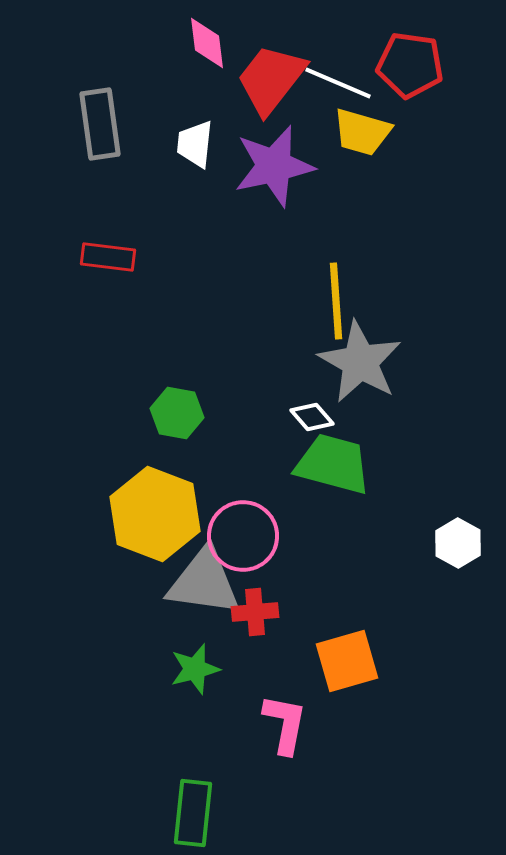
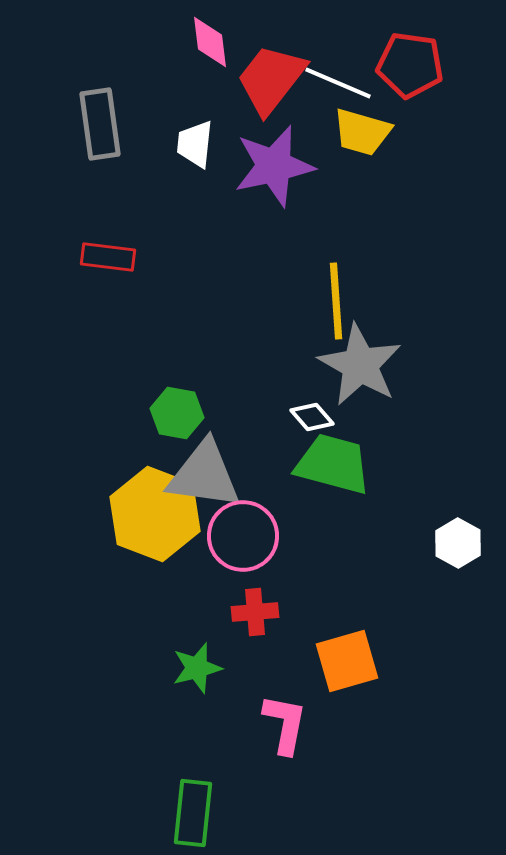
pink diamond: moved 3 px right, 1 px up
gray star: moved 3 px down
gray triangle: moved 107 px up
green star: moved 2 px right, 1 px up
